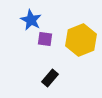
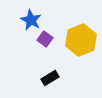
purple square: rotated 28 degrees clockwise
black rectangle: rotated 18 degrees clockwise
